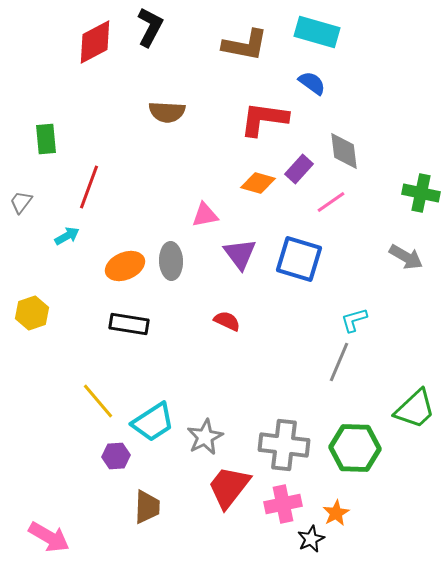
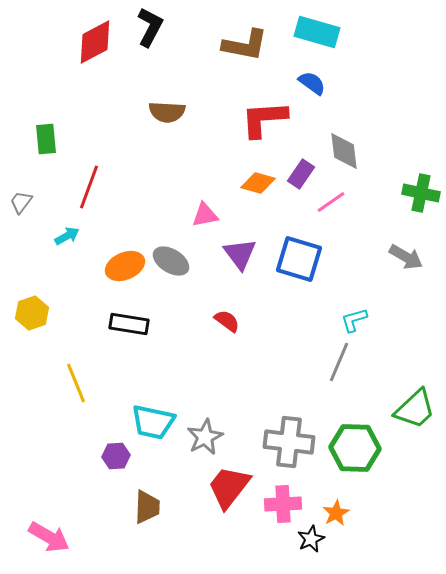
red L-shape: rotated 12 degrees counterclockwise
purple rectangle: moved 2 px right, 5 px down; rotated 8 degrees counterclockwise
gray ellipse: rotated 57 degrees counterclockwise
red semicircle: rotated 12 degrees clockwise
yellow line: moved 22 px left, 18 px up; rotated 18 degrees clockwise
cyan trapezoid: rotated 45 degrees clockwise
gray cross: moved 5 px right, 3 px up
pink cross: rotated 9 degrees clockwise
